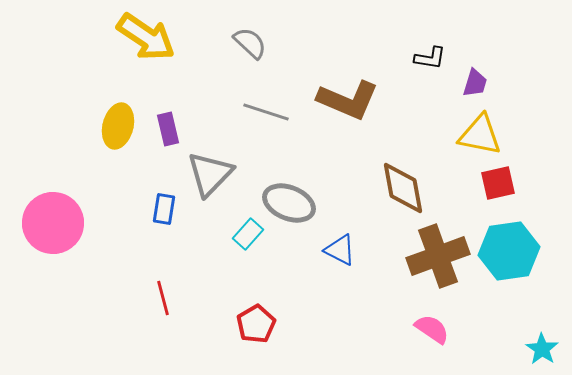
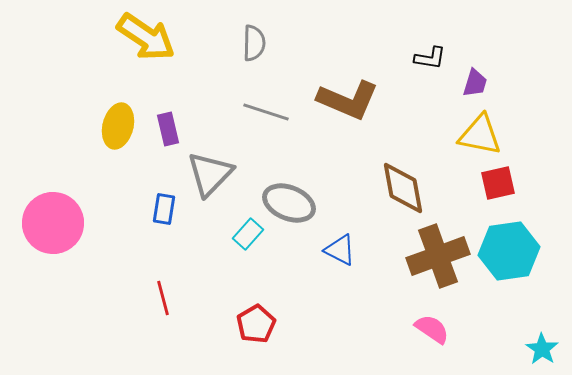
gray semicircle: moved 4 px right; rotated 48 degrees clockwise
